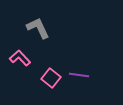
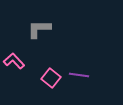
gray L-shape: moved 1 px right, 1 px down; rotated 65 degrees counterclockwise
pink L-shape: moved 6 px left, 3 px down
